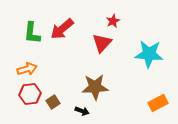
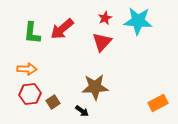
red star: moved 8 px left, 3 px up
red triangle: moved 1 px up
cyan star: moved 11 px left, 33 px up
orange arrow: rotated 18 degrees clockwise
black arrow: rotated 16 degrees clockwise
